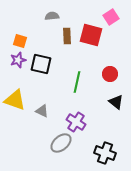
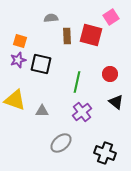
gray semicircle: moved 1 px left, 2 px down
gray triangle: rotated 24 degrees counterclockwise
purple cross: moved 6 px right, 10 px up; rotated 18 degrees clockwise
